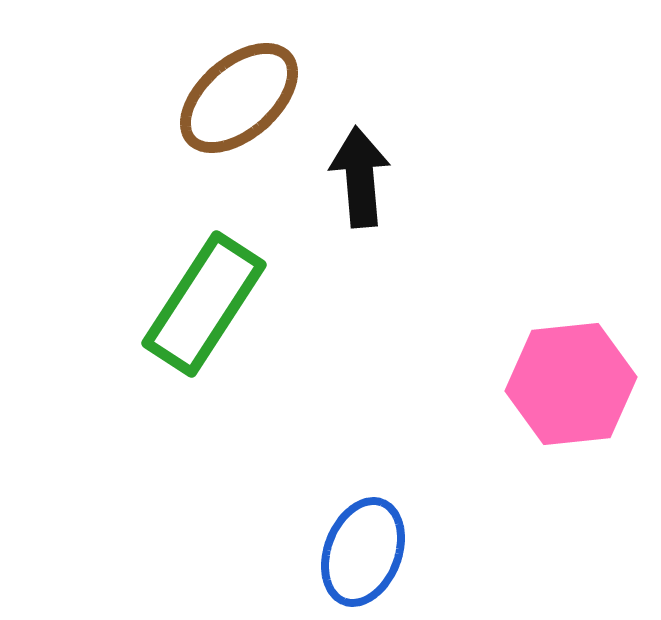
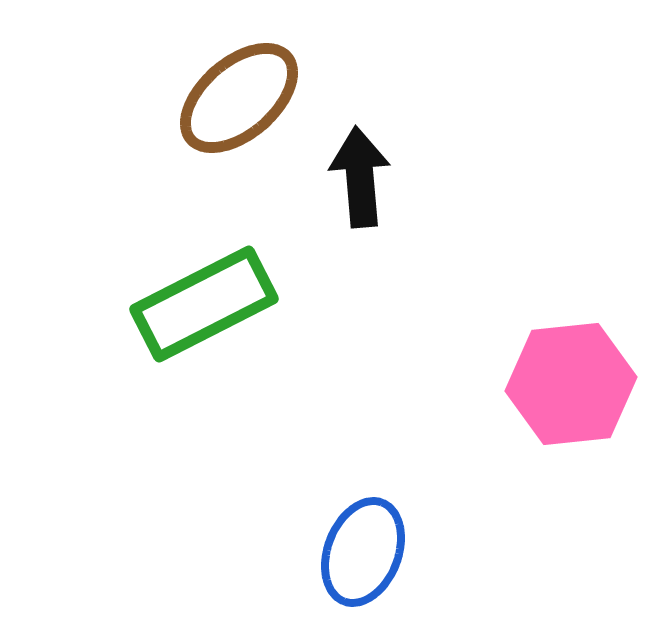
green rectangle: rotated 30 degrees clockwise
